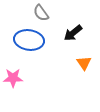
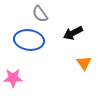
gray semicircle: moved 1 px left, 1 px down
black arrow: rotated 12 degrees clockwise
